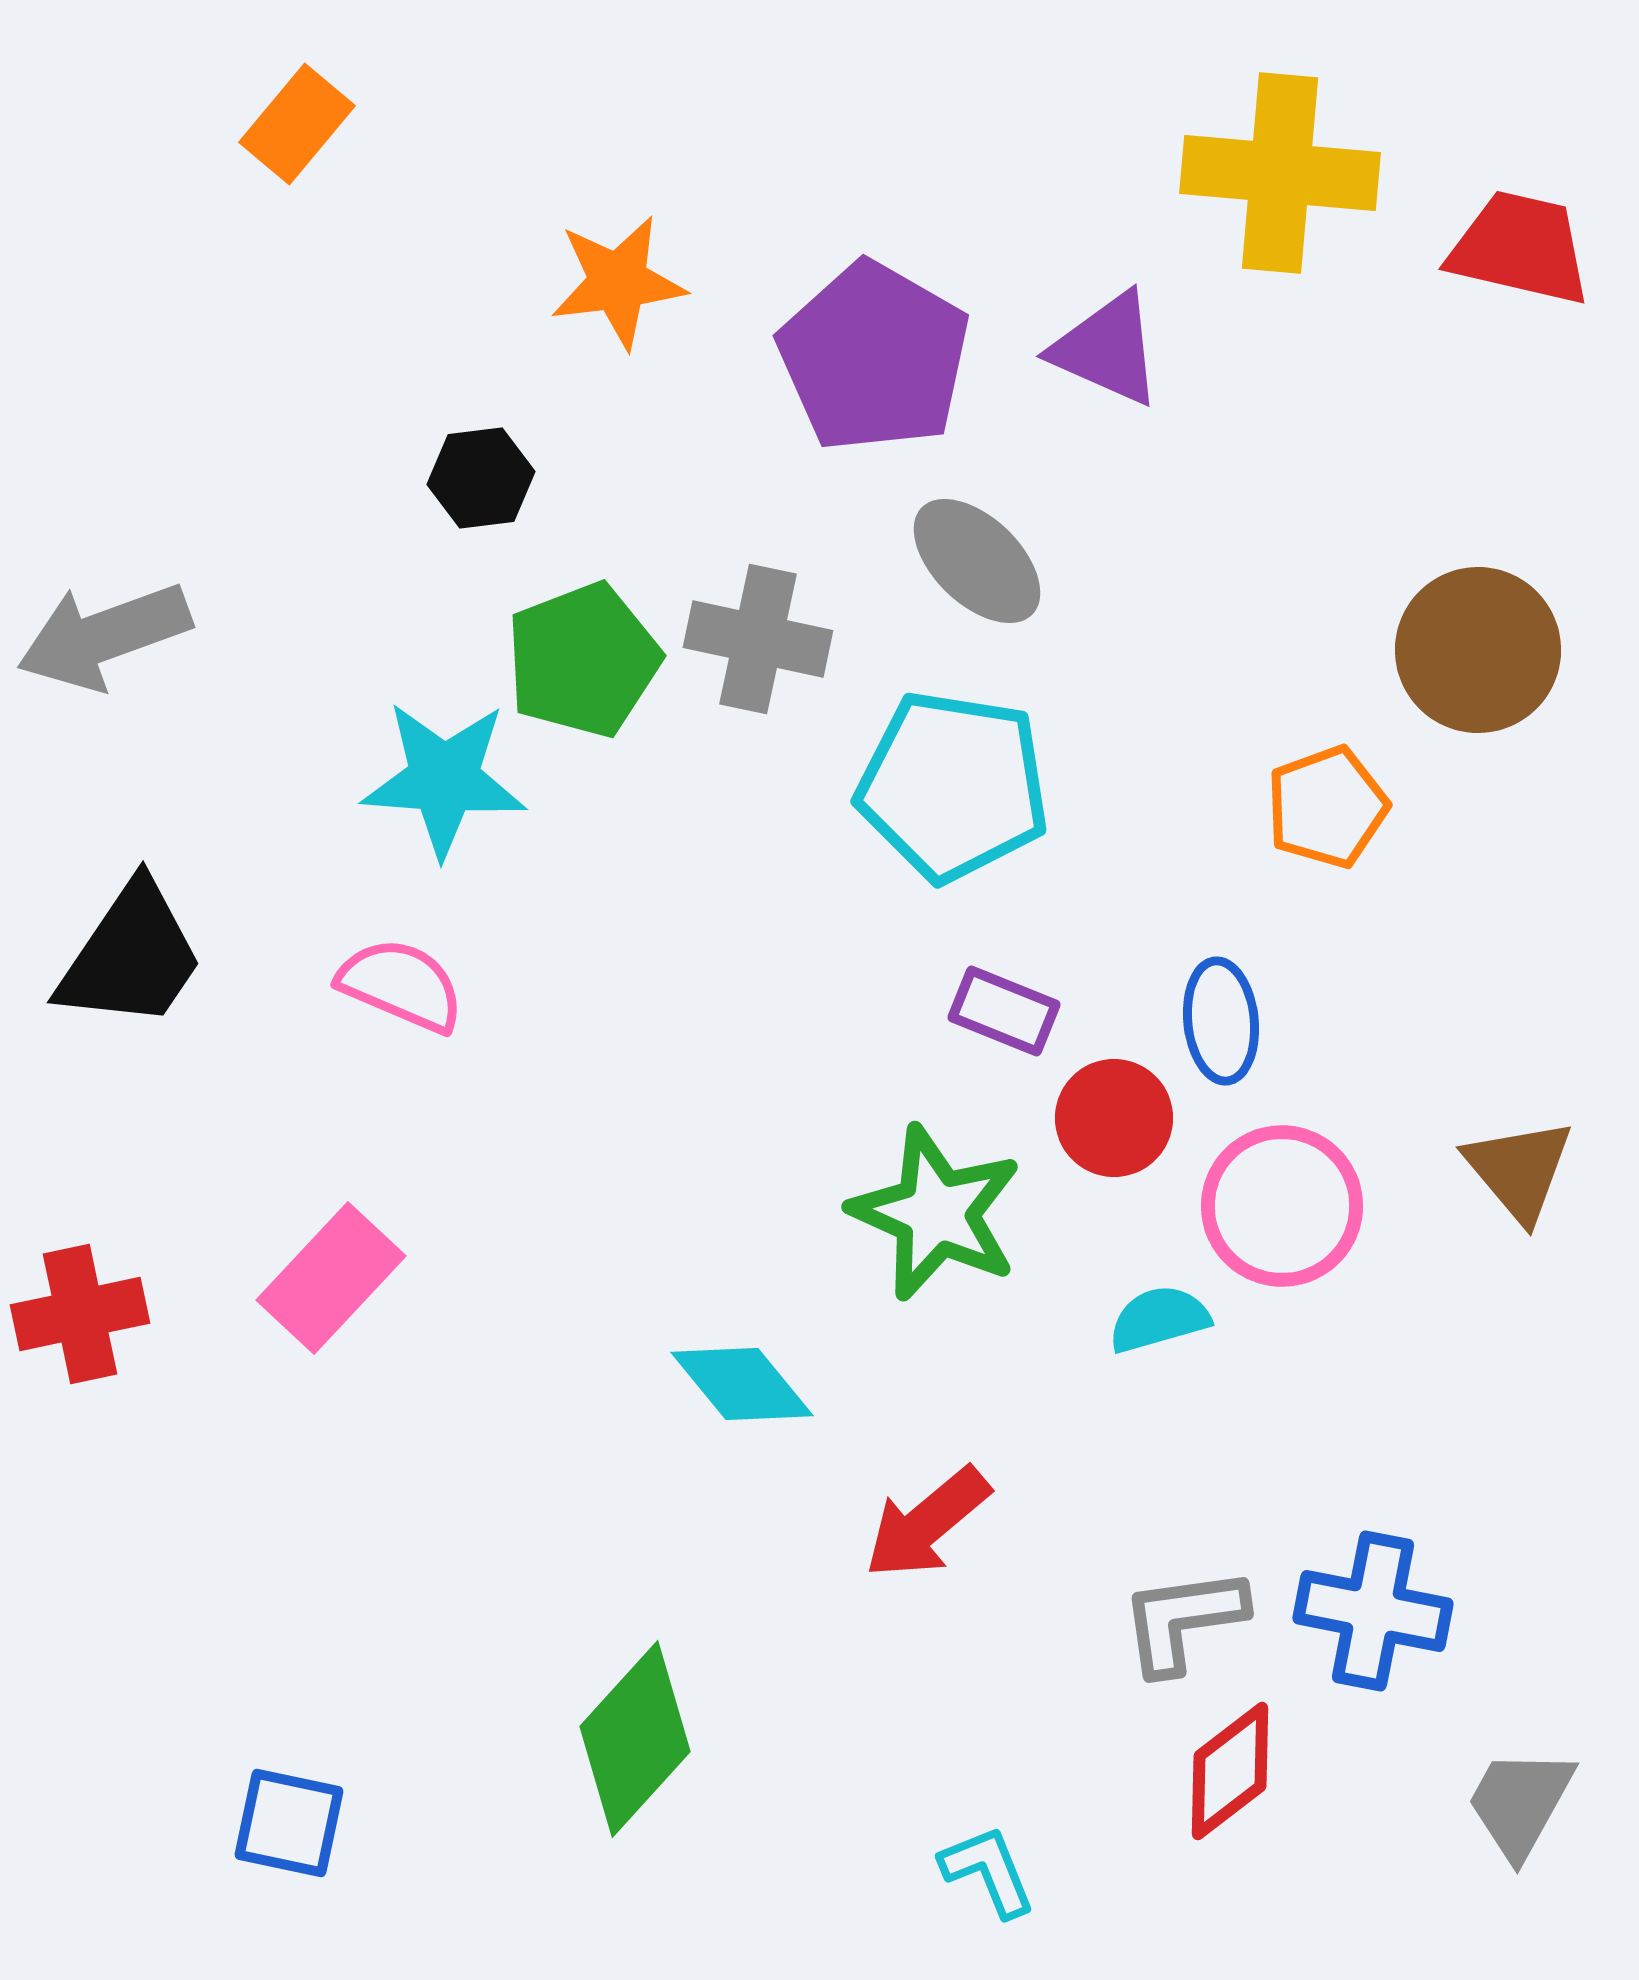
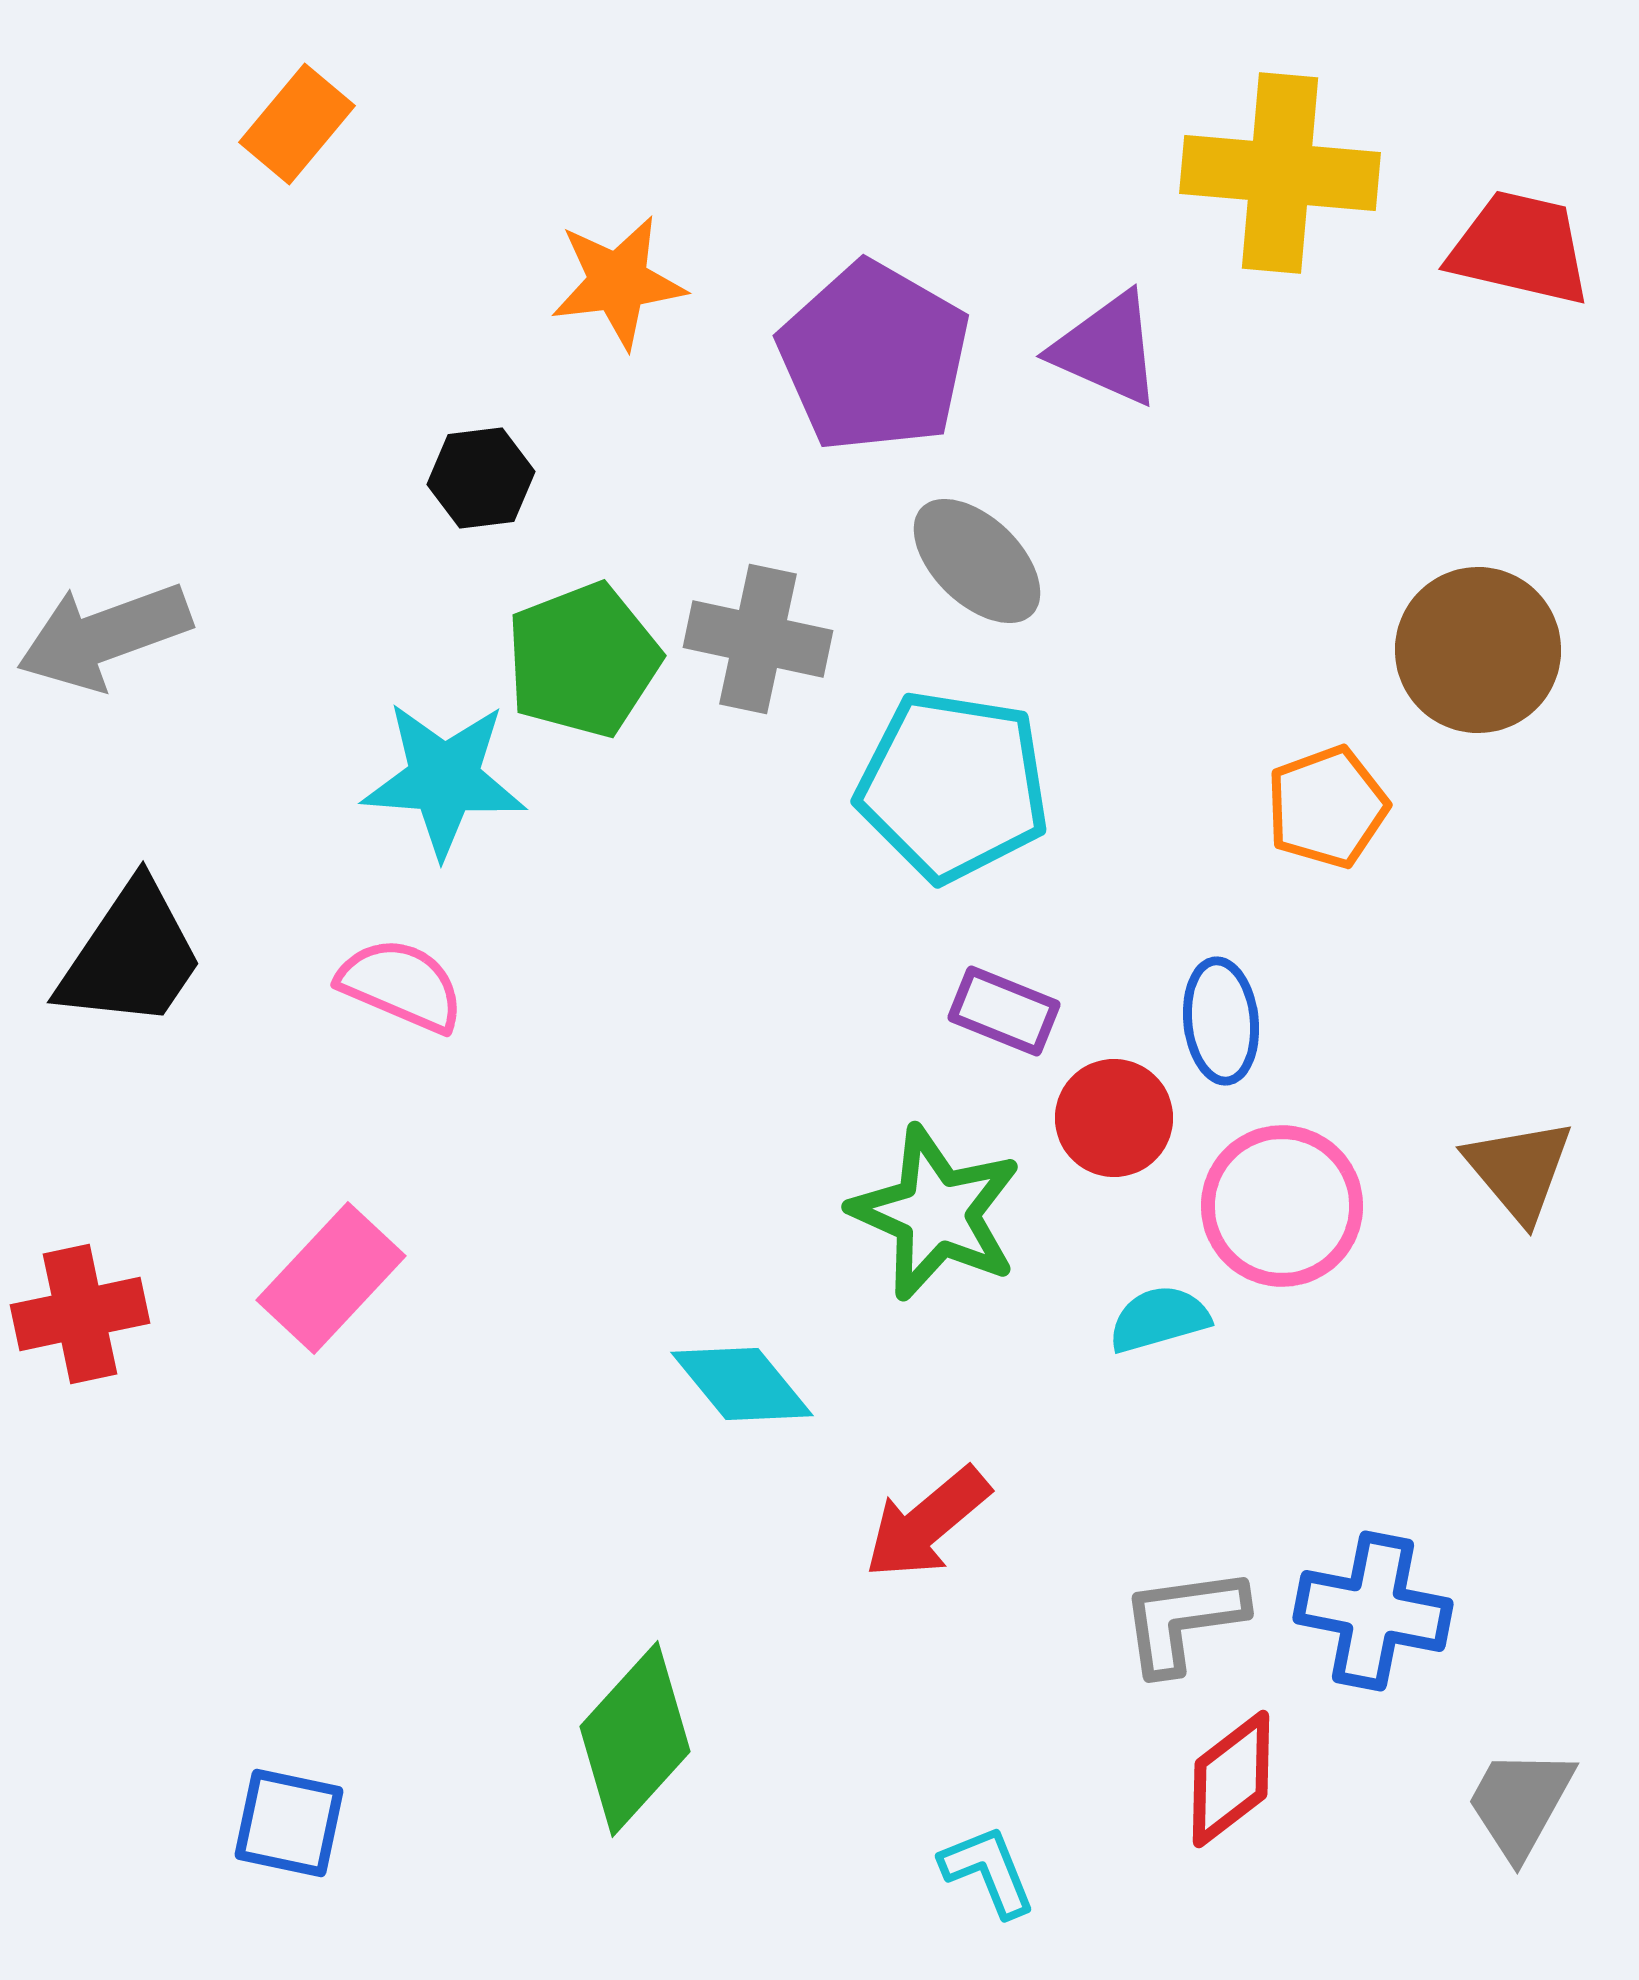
red diamond: moved 1 px right, 8 px down
